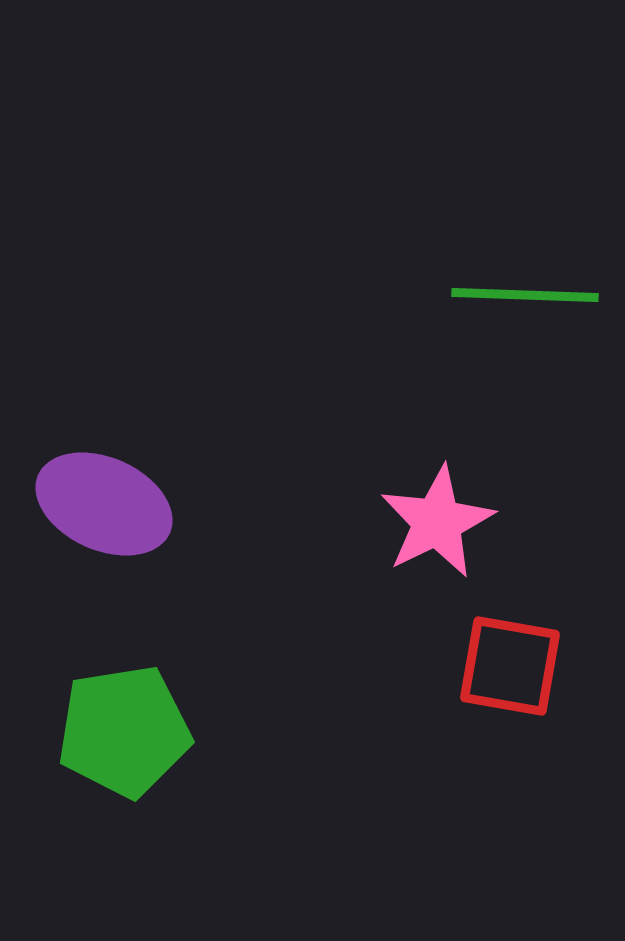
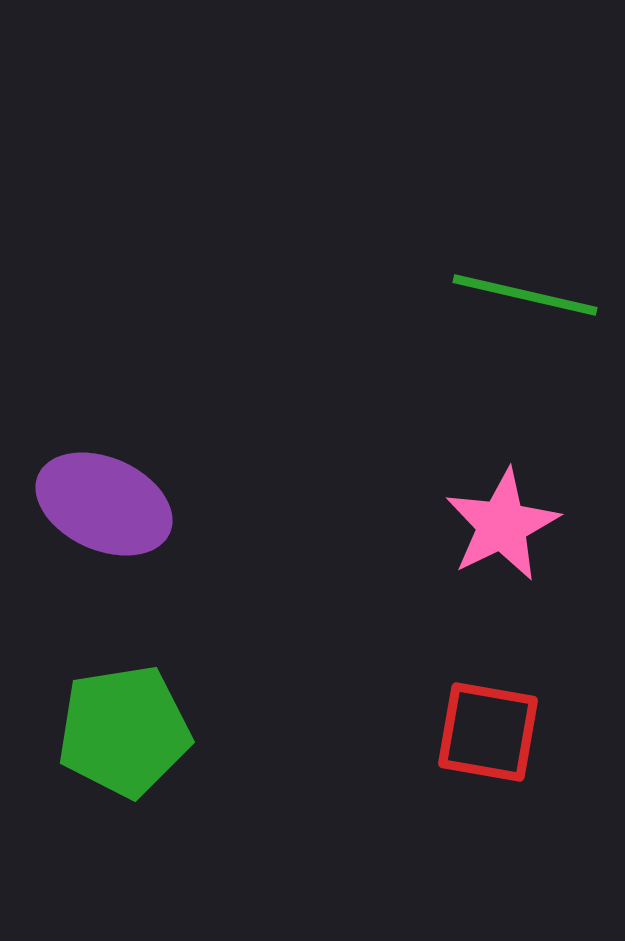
green line: rotated 11 degrees clockwise
pink star: moved 65 px right, 3 px down
red square: moved 22 px left, 66 px down
